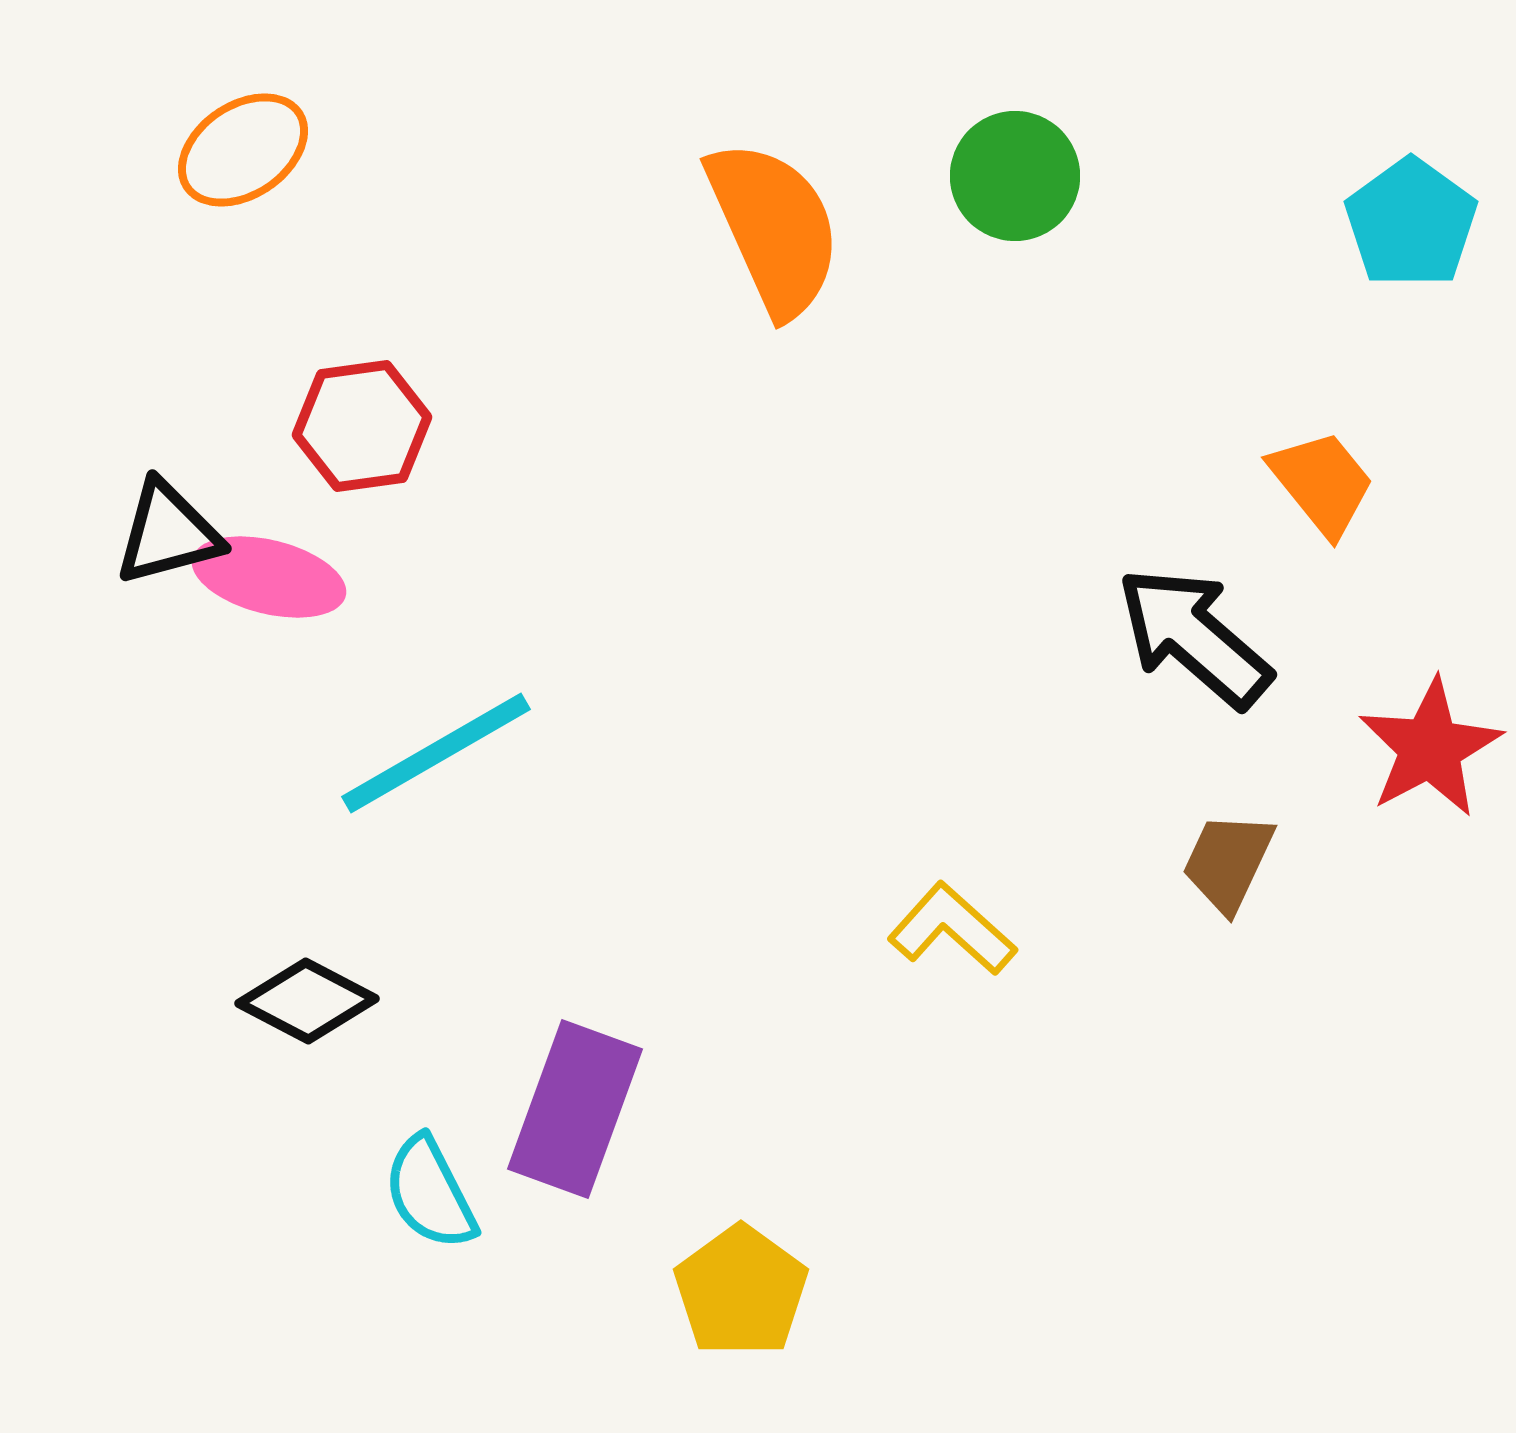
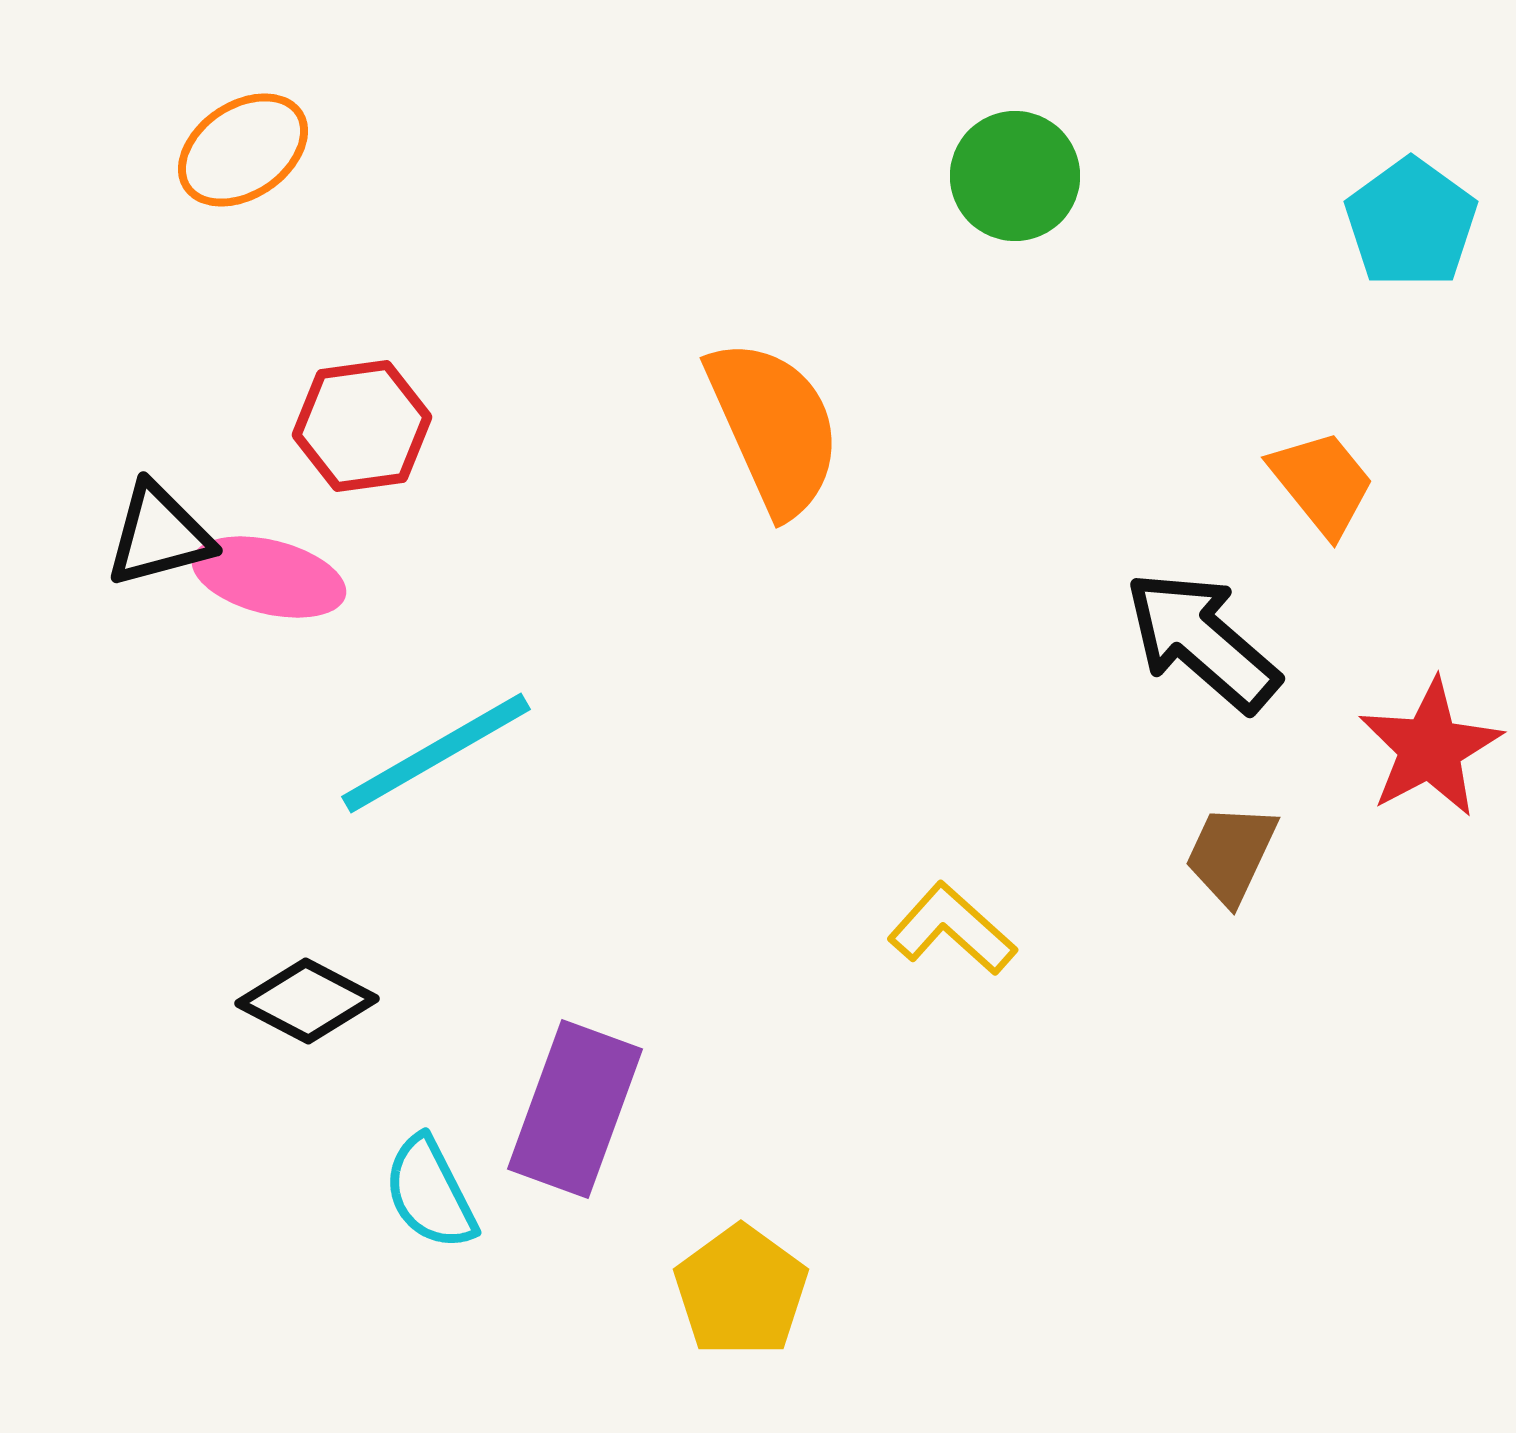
orange semicircle: moved 199 px down
black triangle: moved 9 px left, 2 px down
black arrow: moved 8 px right, 4 px down
brown trapezoid: moved 3 px right, 8 px up
